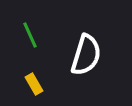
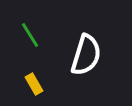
green line: rotated 8 degrees counterclockwise
